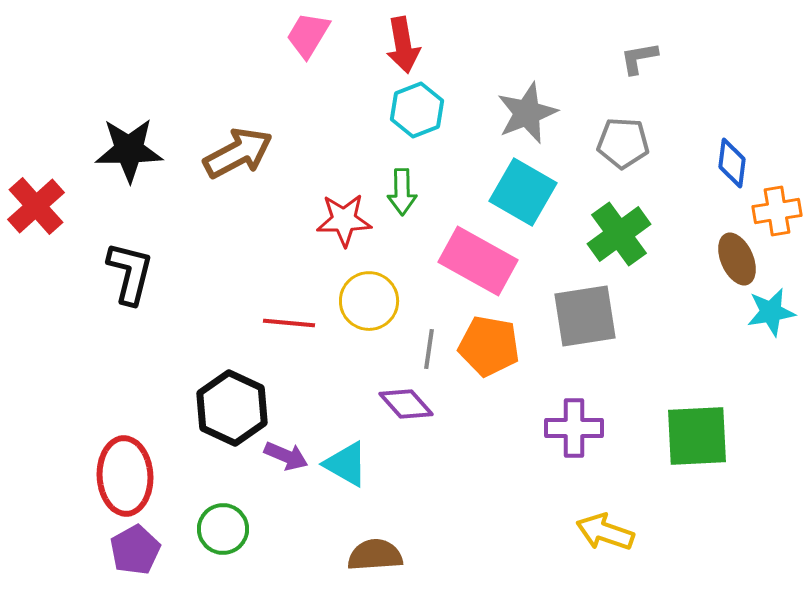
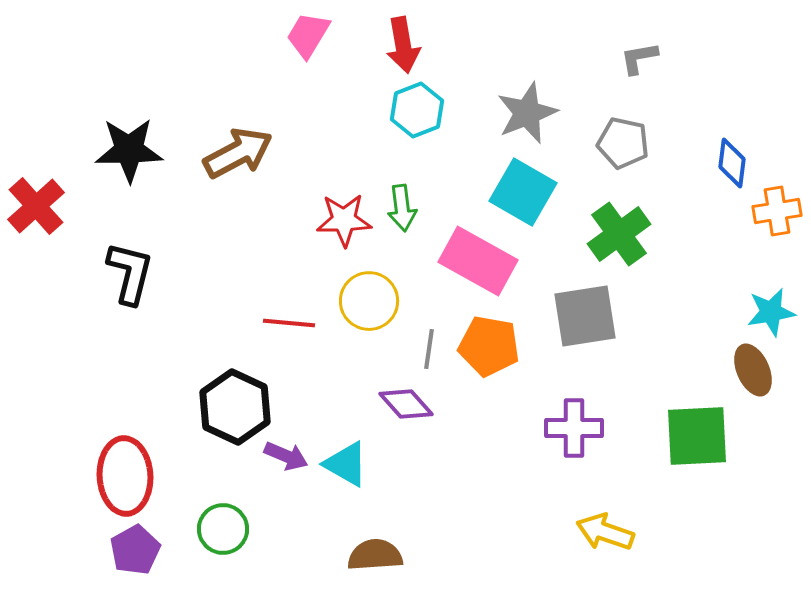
gray pentagon: rotated 9 degrees clockwise
green arrow: moved 16 px down; rotated 6 degrees counterclockwise
brown ellipse: moved 16 px right, 111 px down
black hexagon: moved 3 px right, 1 px up
